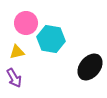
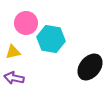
yellow triangle: moved 4 px left
purple arrow: rotated 132 degrees clockwise
